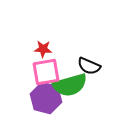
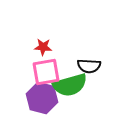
red star: moved 2 px up
black semicircle: rotated 20 degrees counterclockwise
purple hexagon: moved 4 px left
